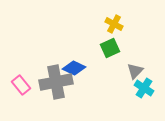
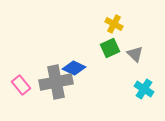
gray triangle: moved 17 px up; rotated 30 degrees counterclockwise
cyan cross: moved 1 px down
